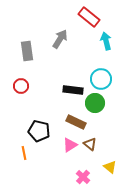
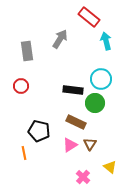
brown triangle: rotated 24 degrees clockwise
